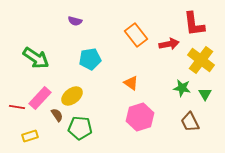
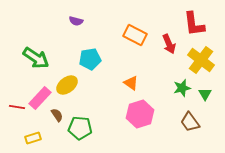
purple semicircle: moved 1 px right
orange rectangle: moved 1 px left; rotated 25 degrees counterclockwise
red arrow: rotated 78 degrees clockwise
green star: rotated 24 degrees counterclockwise
yellow ellipse: moved 5 px left, 11 px up
pink hexagon: moved 3 px up
brown trapezoid: rotated 10 degrees counterclockwise
yellow rectangle: moved 3 px right, 2 px down
